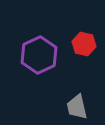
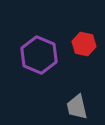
purple hexagon: rotated 12 degrees counterclockwise
